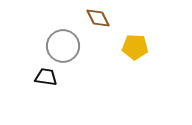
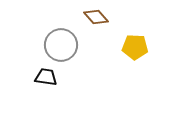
brown diamond: moved 2 px left, 1 px up; rotated 15 degrees counterclockwise
gray circle: moved 2 px left, 1 px up
